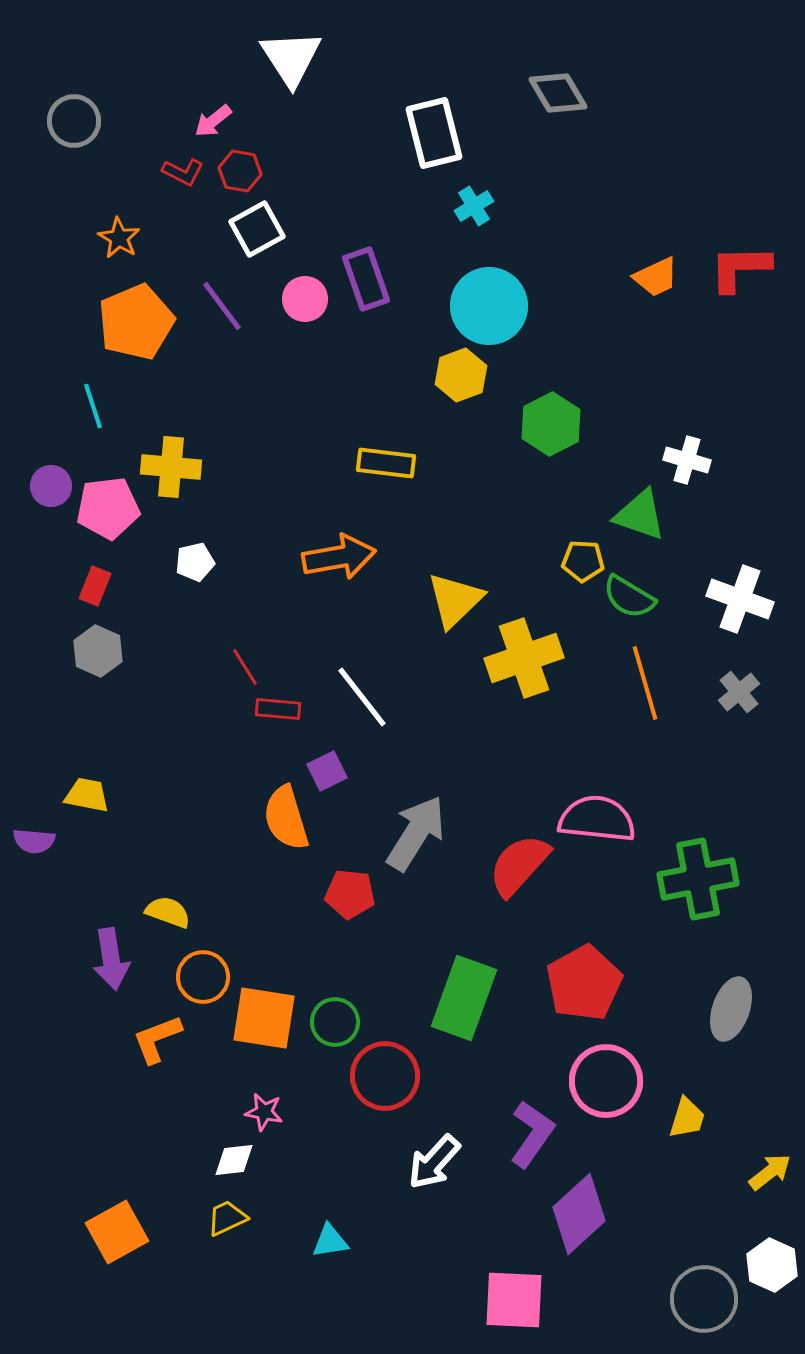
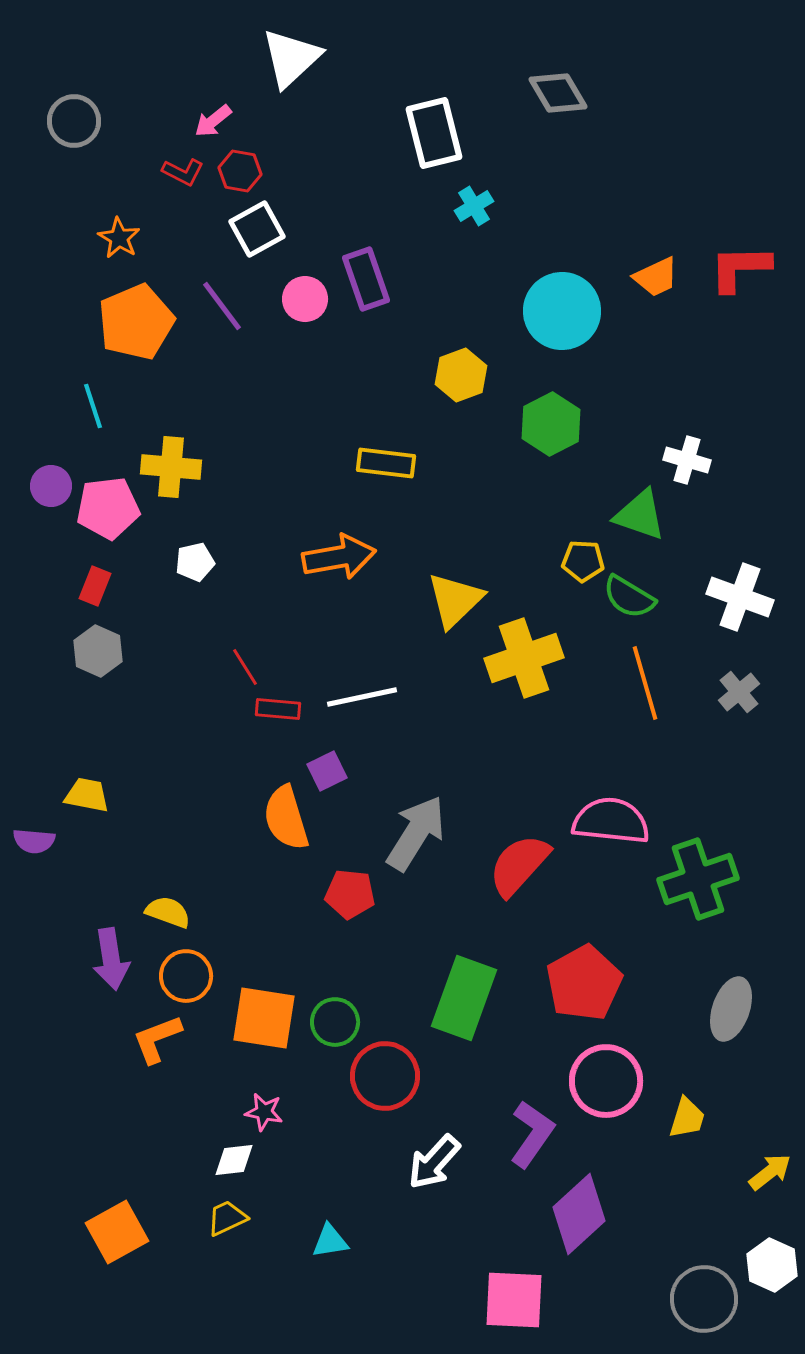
white triangle at (291, 58): rotated 20 degrees clockwise
cyan circle at (489, 306): moved 73 px right, 5 px down
white cross at (740, 599): moved 2 px up
white line at (362, 697): rotated 64 degrees counterclockwise
pink semicircle at (597, 819): moved 14 px right, 2 px down
green cross at (698, 879): rotated 8 degrees counterclockwise
orange circle at (203, 977): moved 17 px left, 1 px up
